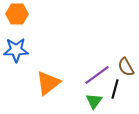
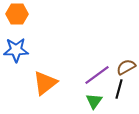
brown semicircle: rotated 90 degrees clockwise
orange triangle: moved 3 px left
black line: moved 4 px right
